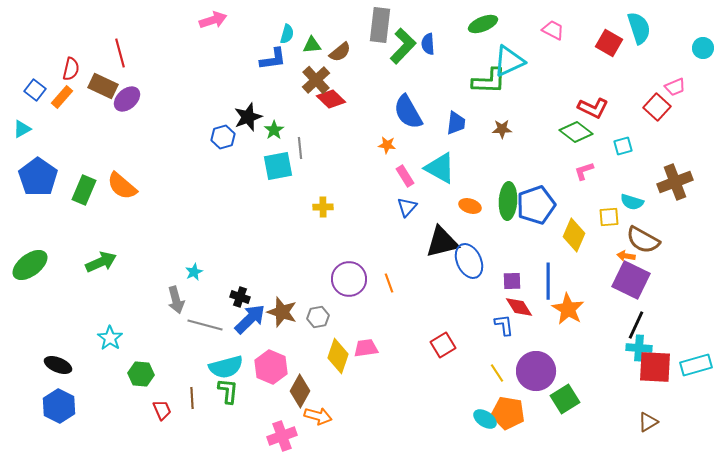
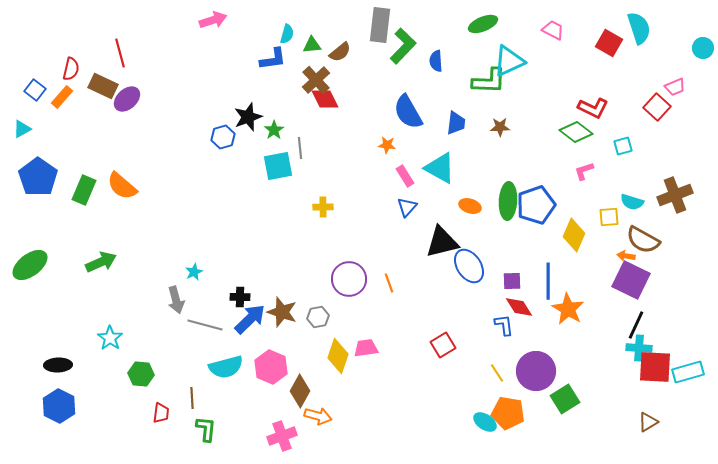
blue semicircle at (428, 44): moved 8 px right, 17 px down
red diamond at (331, 99): moved 6 px left; rotated 20 degrees clockwise
brown star at (502, 129): moved 2 px left, 2 px up
brown cross at (675, 182): moved 13 px down
blue ellipse at (469, 261): moved 5 px down; rotated 8 degrees counterclockwise
black cross at (240, 297): rotated 18 degrees counterclockwise
black ellipse at (58, 365): rotated 24 degrees counterclockwise
cyan rectangle at (696, 365): moved 8 px left, 7 px down
green L-shape at (228, 391): moved 22 px left, 38 px down
red trapezoid at (162, 410): moved 1 px left, 3 px down; rotated 30 degrees clockwise
cyan ellipse at (485, 419): moved 3 px down
